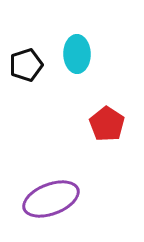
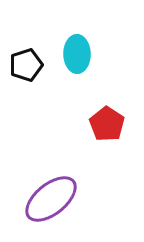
purple ellipse: rotated 18 degrees counterclockwise
